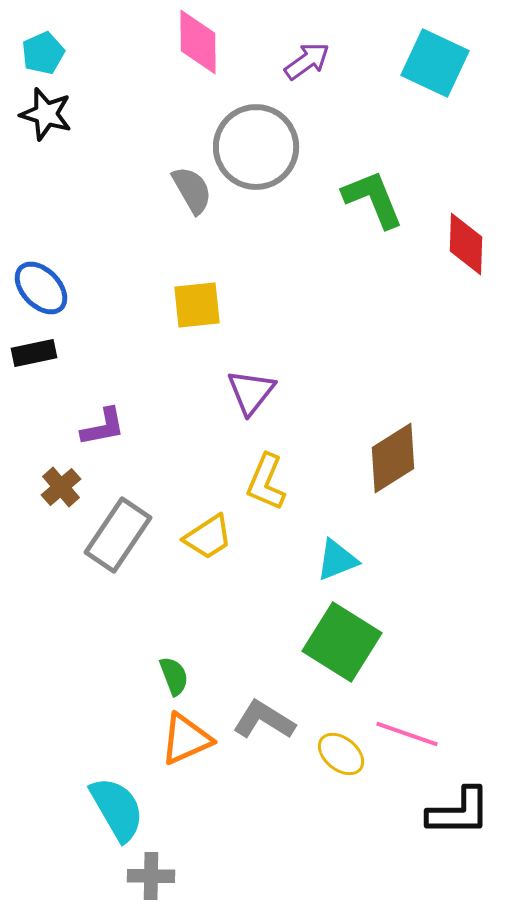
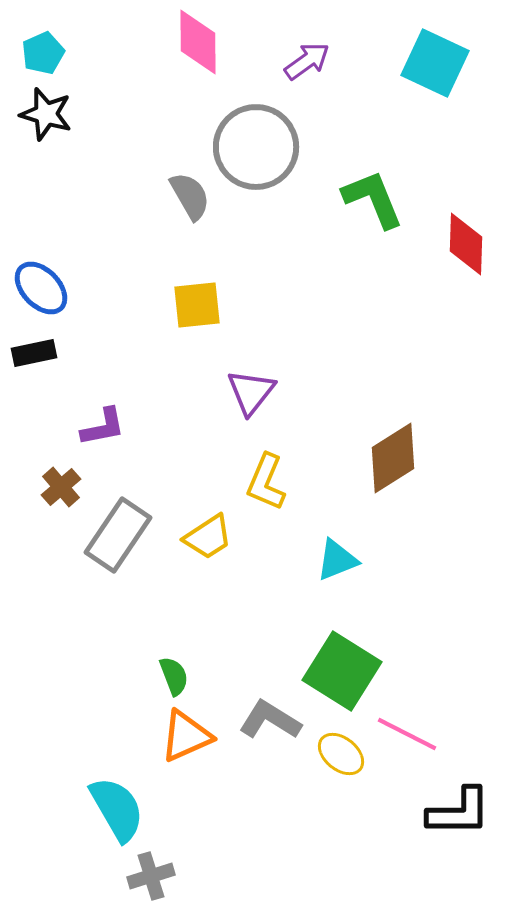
gray semicircle: moved 2 px left, 6 px down
green square: moved 29 px down
gray L-shape: moved 6 px right
pink line: rotated 8 degrees clockwise
orange triangle: moved 3 px up
gray cross: rotated 18 degrees counterclockwise
